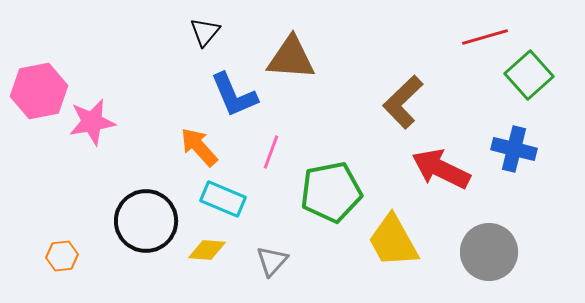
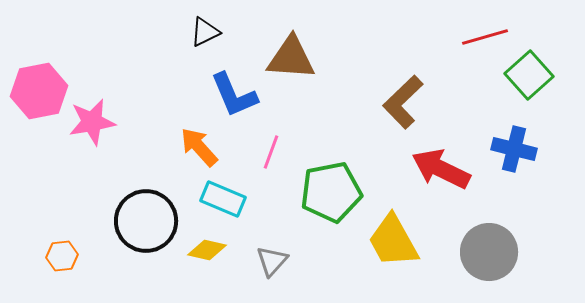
black triangle: rotated 24 degrees clockwise
yellow diamond: rotated 9 degrees clockwise
